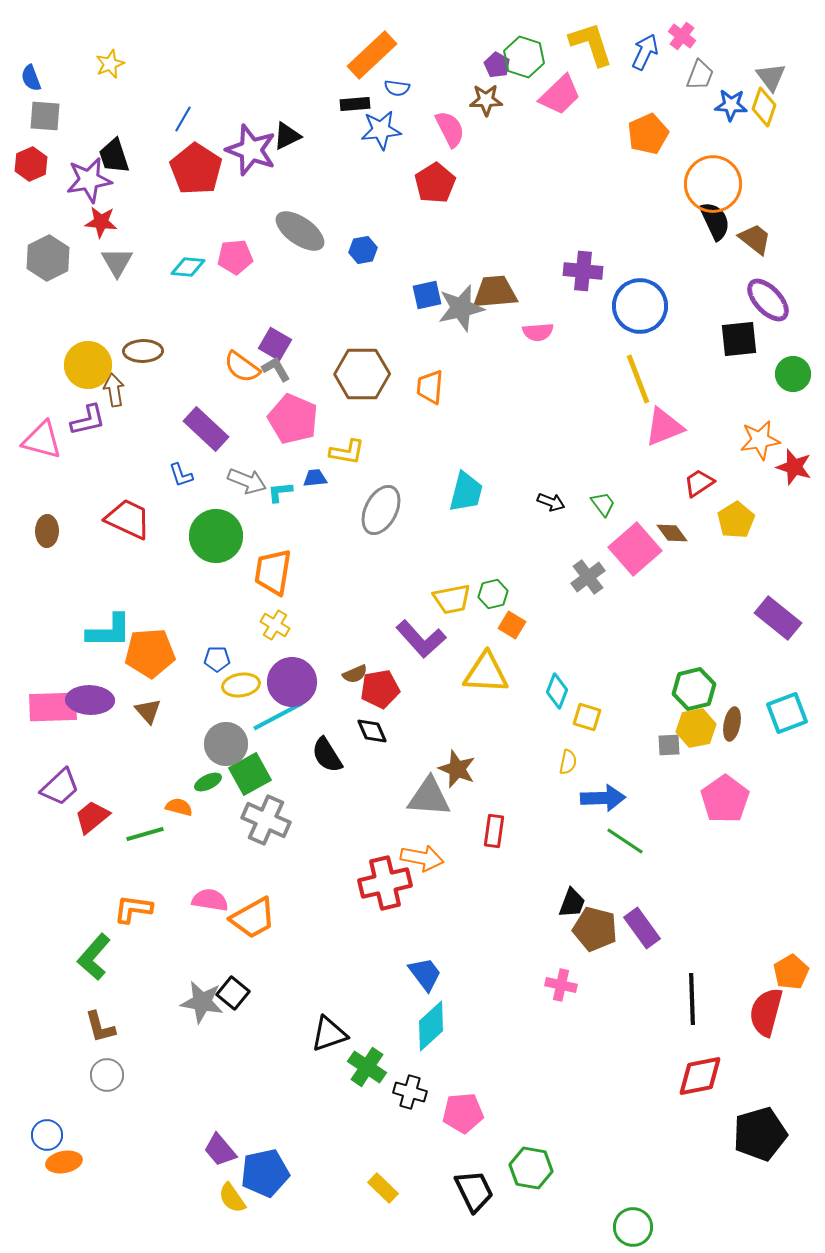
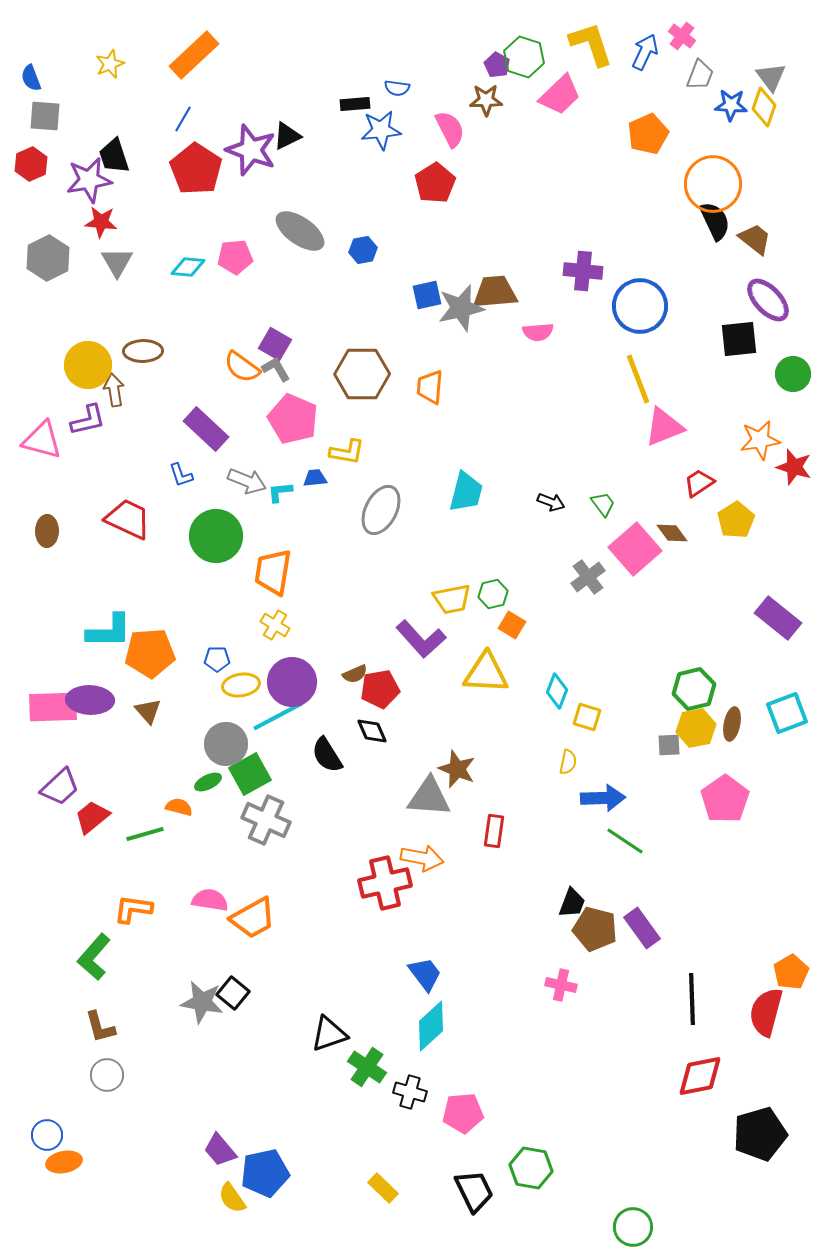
orange rectangle at (372, 55): moved 178 px left
